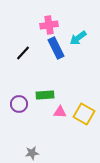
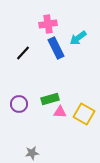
pink cross: moved 1 px left, 1 px up
green rectangle: moved 5 px right, 4 px down; rotated 12 degrees counterclockwise
